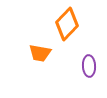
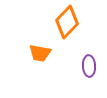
orange diamond: moved 2 px up
